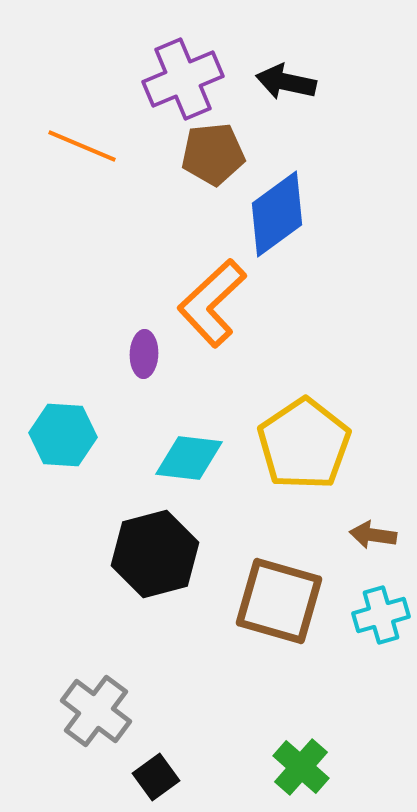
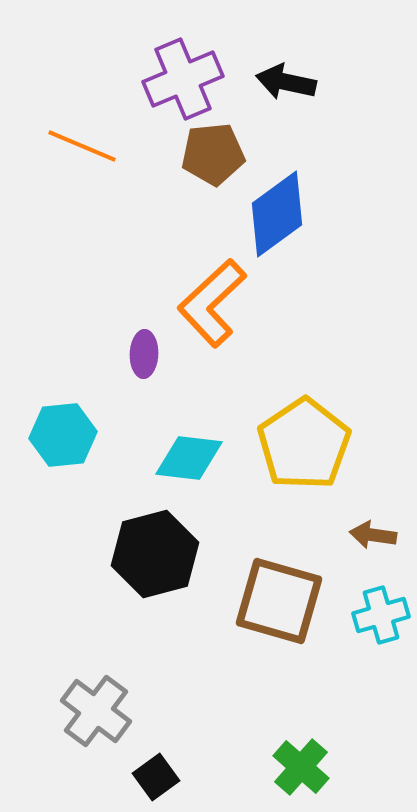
cyan hexagon: rotated 10 degrees counterclockwise
